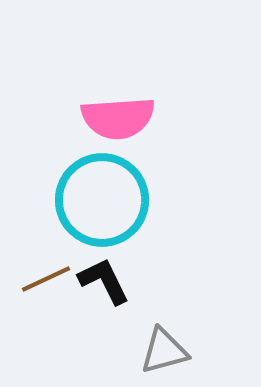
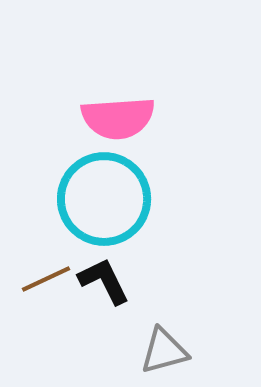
cyan circle: moved 2 px right, 1 px up
